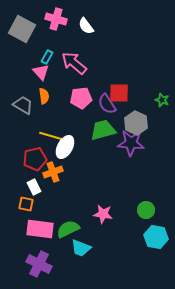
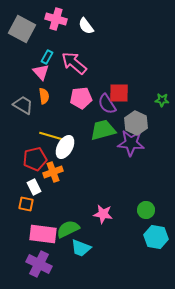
green star: rotated 16 degrees counterclockwise
pink rectangle: moved 3 px right, 5 px down
